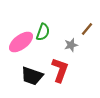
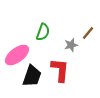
brown line: moved 1 px right, 4 px down
pink ellipse: moved 4 px left, 13 px down
red L-shape: rotated 15 degrees counterclockwise
black trapezoid: rotated 90 degrees counterclockwise
